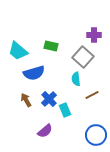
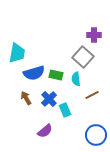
green rectangle: moved 5 px right, 29 px down
cyan trapezoid: moved 1 px left, 2 px down; rotated 120 degrees counterclockwise
brown arrow: moved 2 px up
